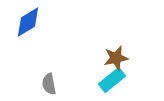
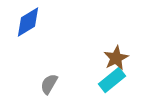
brown star: rotated 15 degrees counterclockwise
gray semicircle: rotated 40 degrees clockwise
